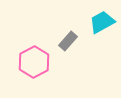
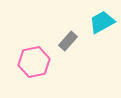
pink hexagon: rotated 16 degrees clockwise
